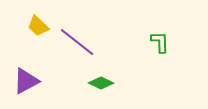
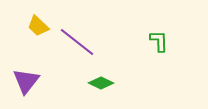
green L-shape: moved 1 px left, 1 px up
purple triangle: rotated 24 degrees counterclockwise
